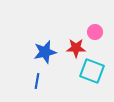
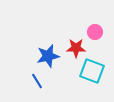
blue star: moved 3 px right, 4 px down
blue line: rotated 42 degrees counterclockwise
